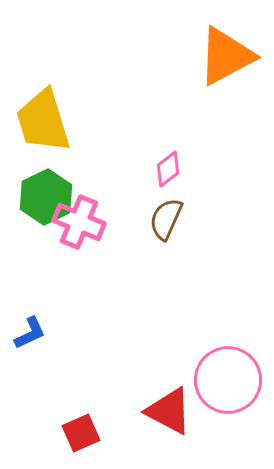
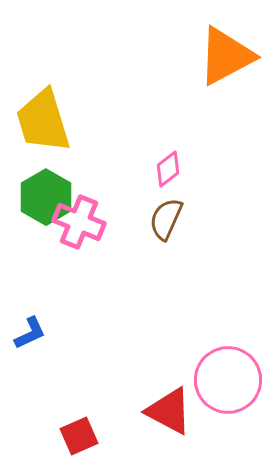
green hexagon: rotated 4 degrees counterclockwise
red square: moved 2 px left, 3 px down
